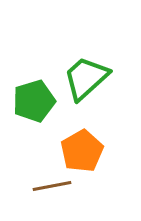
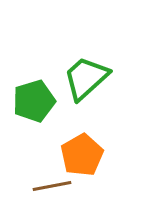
orange pentagon: moved 4 px down
